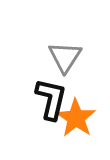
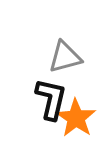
gray triangle: rotated 42 degrees clockwise
